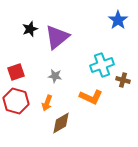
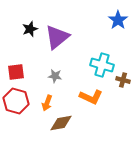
cyan cross: rotated 35 degrees clockwise
red square: rotated 12 degrees clockwise
brown diamond: rotated 20 degrees clockwise
